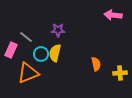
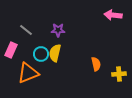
gray line: moved 7 px up
yellow cross: moved 1 px left, 1 px down
